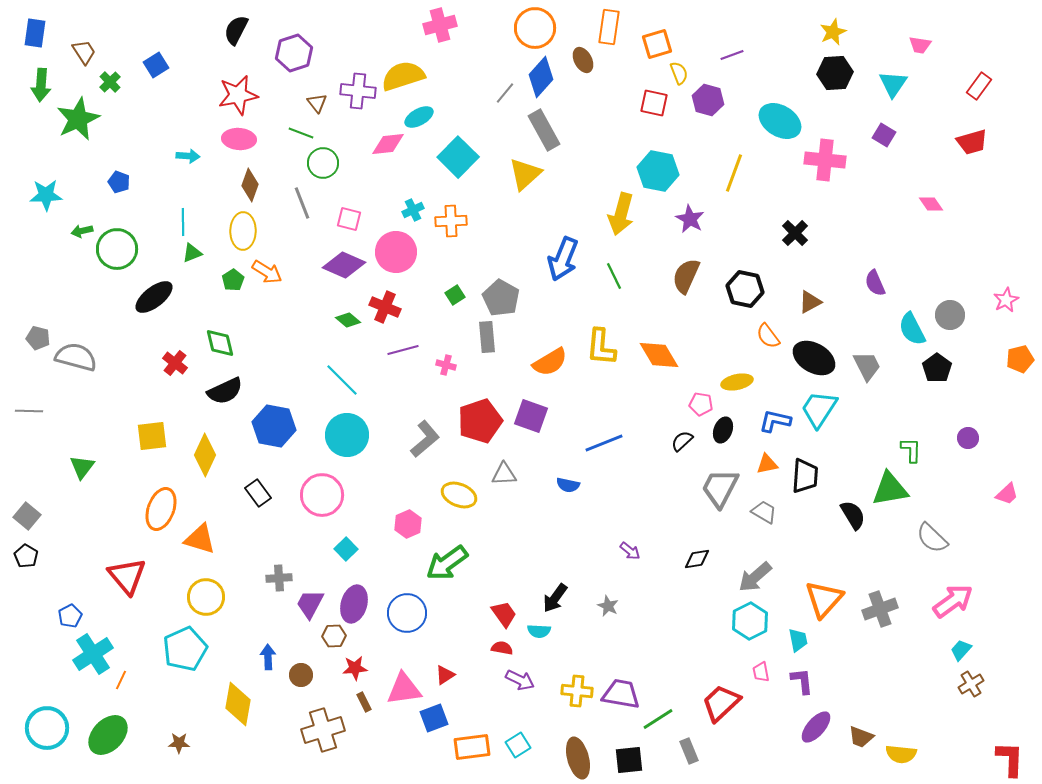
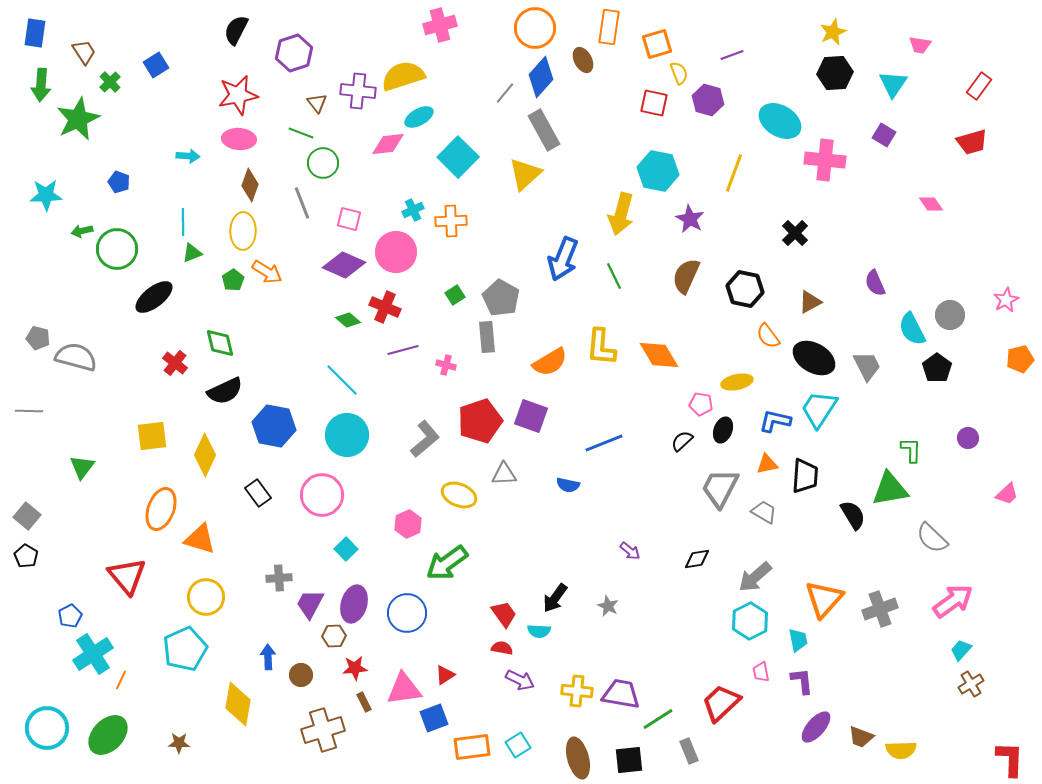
yellow semicircle at (901, 754): moved 4 px up; rotated 8 degrees counterclockwise
